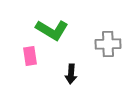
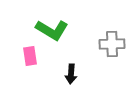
gray cross: moved 4 px right
